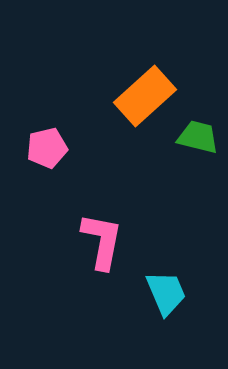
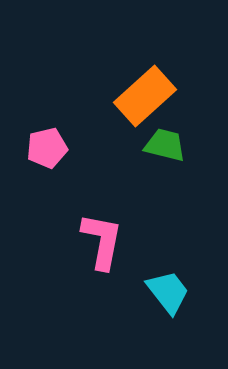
green trapezoid: moved 33 px left, 8 px down
cyan trapezoid: moved 2 px right, 1 px up; rotated 15 degrees counterclockwise
